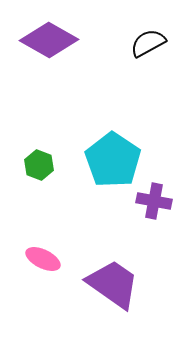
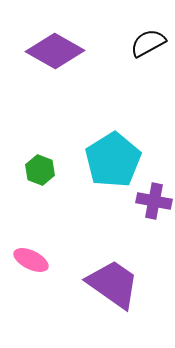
purple diamond: moved 6 px right, 11 px down
cyan pentagon: rotated 6 degrees clockwise
green hexagon: moved 1 px right, 5 px down
pink ellipse: moved 12 px left, 1 px down
